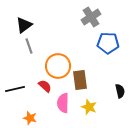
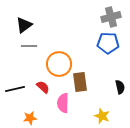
gray cross: moved 20 px right; rotated 18 degrees clockwise
gray line: rotated 70 degrees counterclockwise
orange circle: moved 1 px right, 2 px up
brown rectangle: moved 2 px down
red semicircle: moved 2 px left, 1 px down
black semicircle: moved 4 px up
yellow star: moved 13 px right, 9 px down
orange star: rotated 24 degrees counterclockwise
